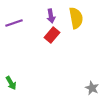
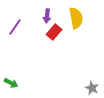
purple arrow: moved 4 px left; rotated 16 degrees clockwise
purple line: moved 1 px right, 4 px down; rotated 36 degrees counterclockwise
red rectangle: moved 2 px right, 3 px up
green arrow: rotated 32 degrees counterclockwise
